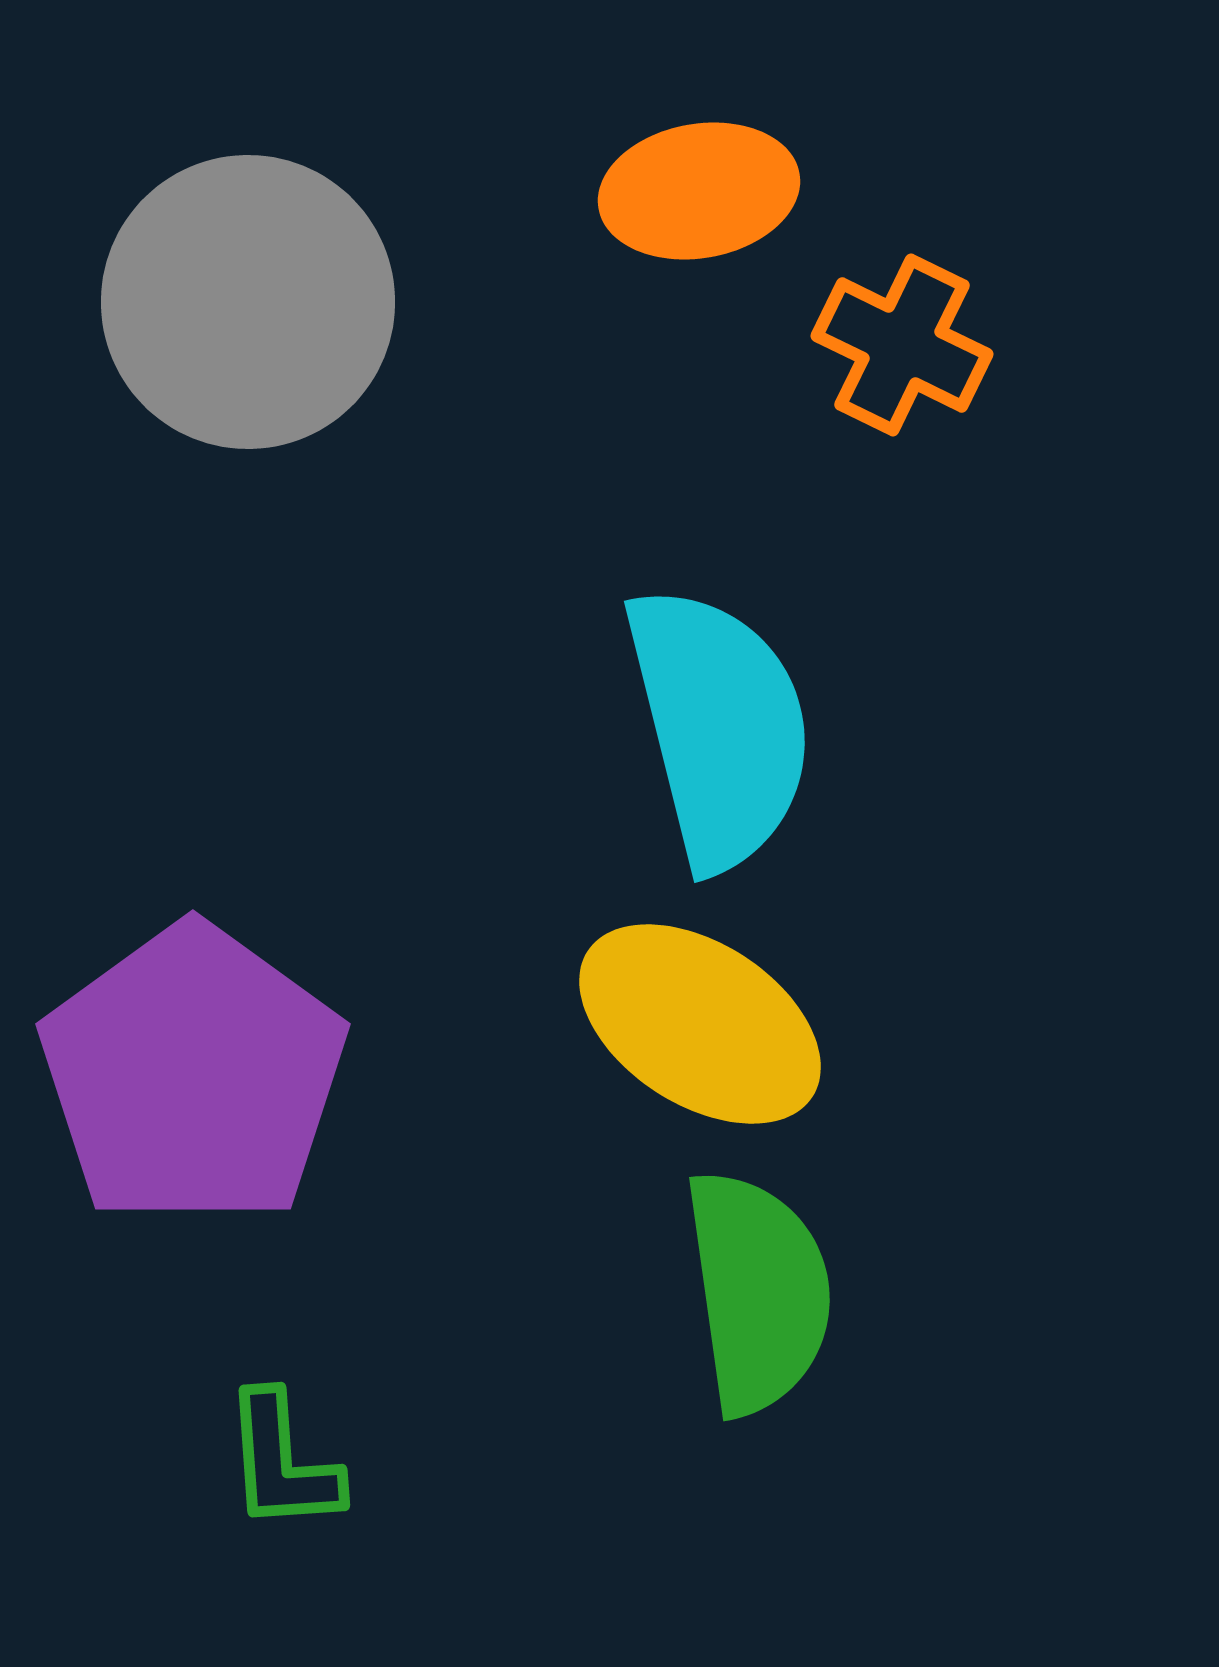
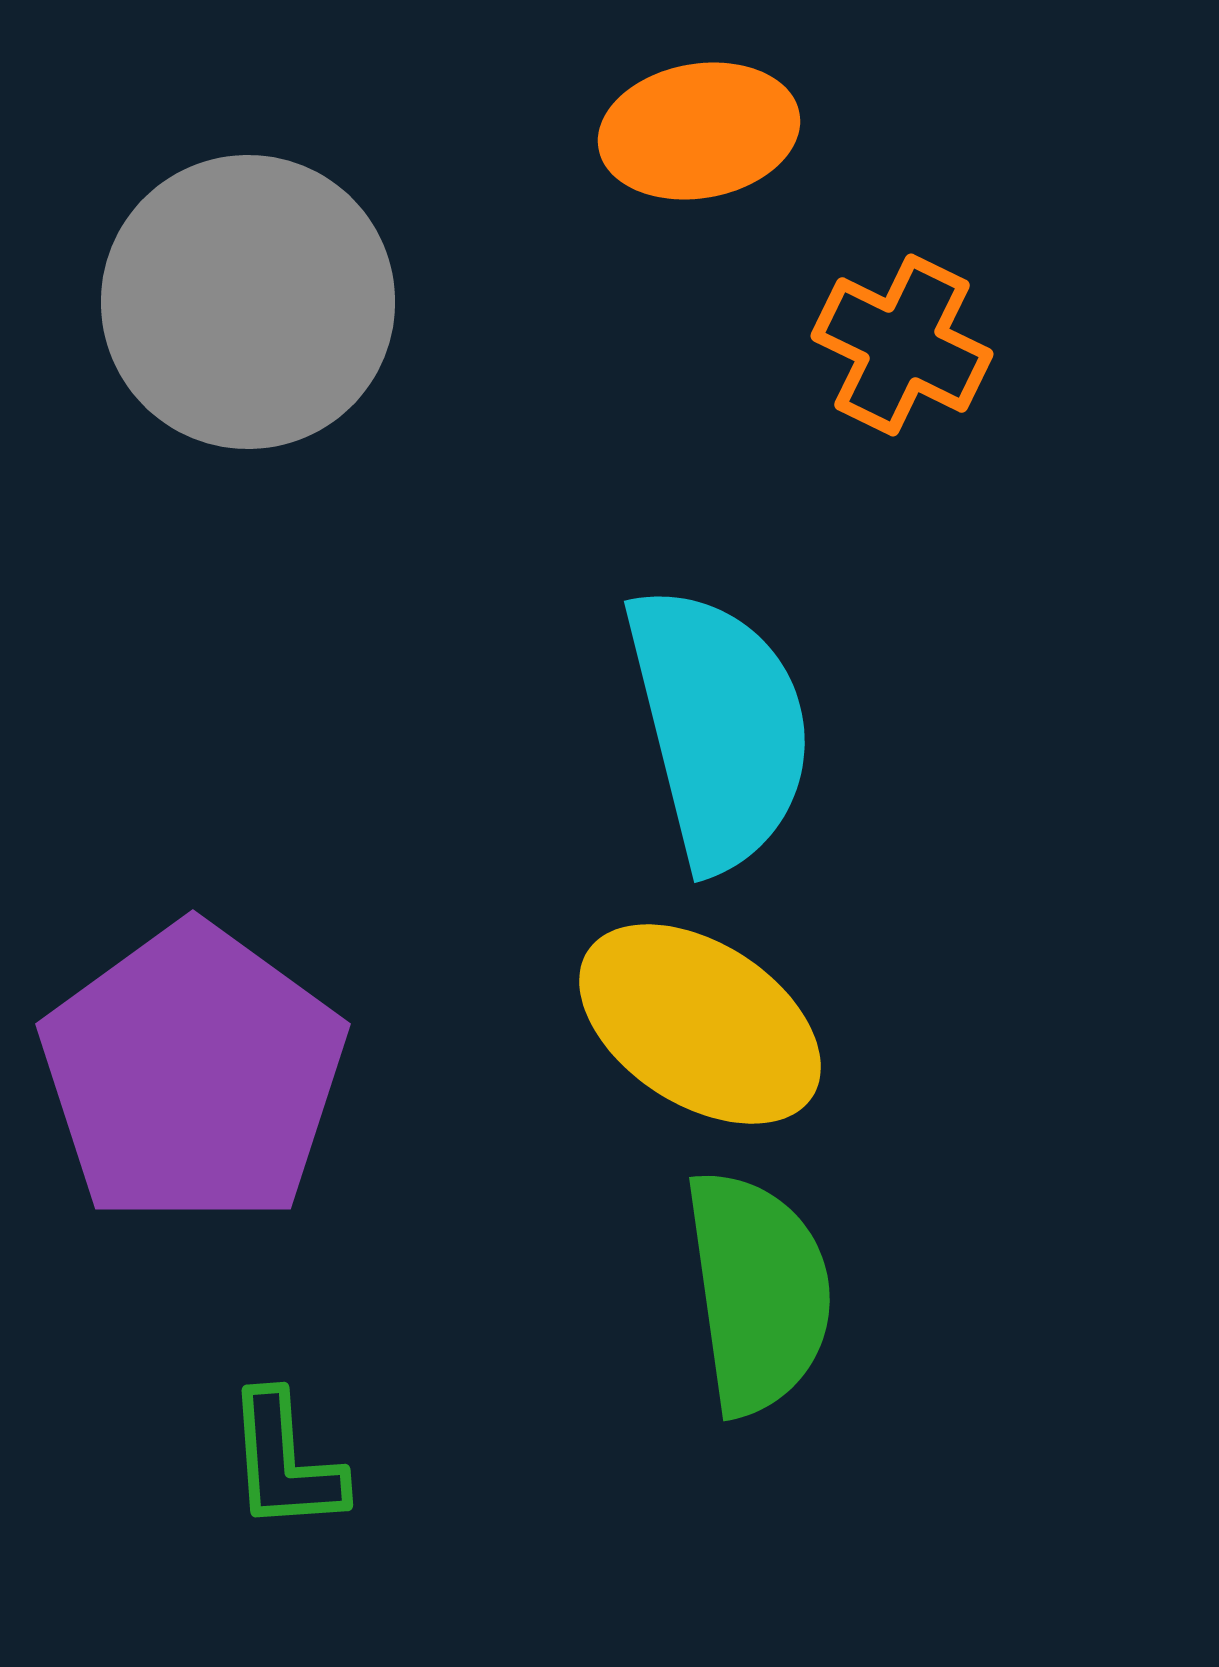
orange ellipse: moved 60 px up
green L-shape: moved 3 px right
